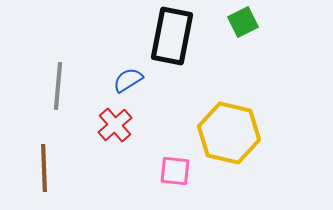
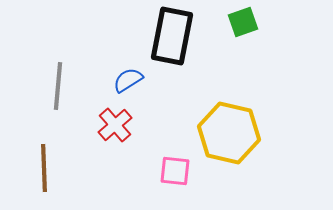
green square: rotated 8 degrees clockwise
